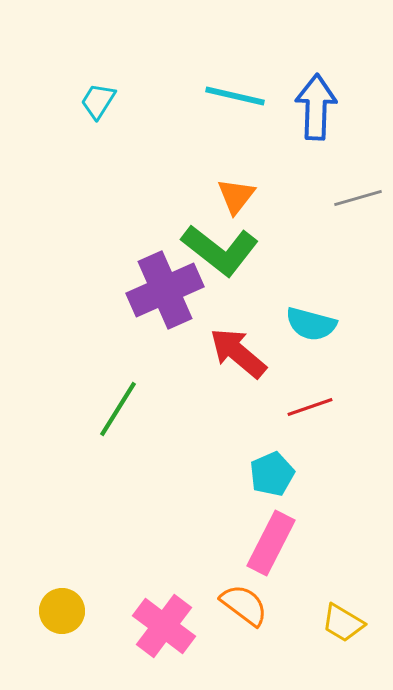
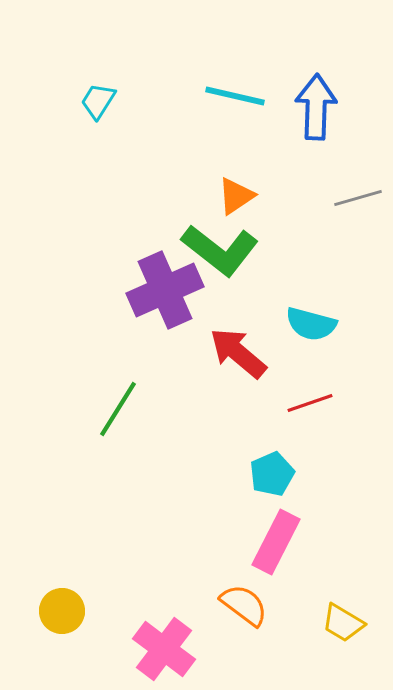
orange triangle: rotated 18 degrees clockwise
red line: moved 4 px up
pink rectangle: moved 5 px right, 1 px up
pink cross: moved 23 px down
